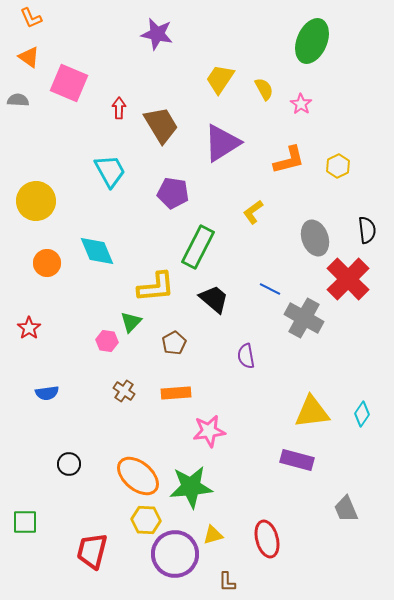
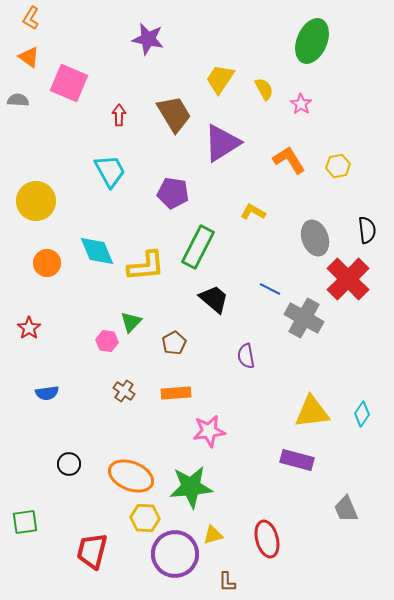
orange L-shape at (31, 18): rotated 55 degrees clockwise
purple star at (157, 34): moved 9 px left, 5 px down
red arrow at (119, 108): moved 7 px down
brown trapezoid at (161, 125): moved 13 px right, 11 px up
orange L-shape at (289, 160): rotated 108 degrees counterclockwise
yellow hexagon at (338, 166): rotated 15 degrees clockwise
yellow L-shape at (253, 212): rotated 65 degrees clockwise
yellow L-shape at (156, 287): moved 10 px left, 21 px up
orange ellipse at (138, 476): moved 7 px left; rotated 18 degrees counterclockwise
yellow hexagon at (146, 520): moved 1 px left, 2 px up
green square at (25, 522): rotated 8 degrees counterclockwise
